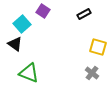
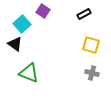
yellow square: moved 7 px left, 2 px up
gray cross: rotated 24 degrees counterclockwise
